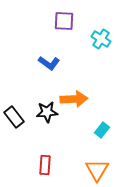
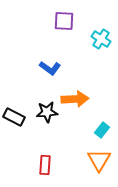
blue L-shape: moved 1 px right, 5 px down
orange arrow: moved 1 px right
black rectangle: rotated 25 degrees counterclockwise
orange triangle: moved 2 px right, 10 px up
